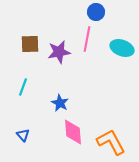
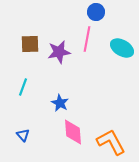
cyan ellipse: rotated 10 degrees clockwise
